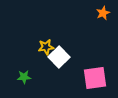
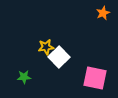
pink square: rotated 20 degrees clockwise
